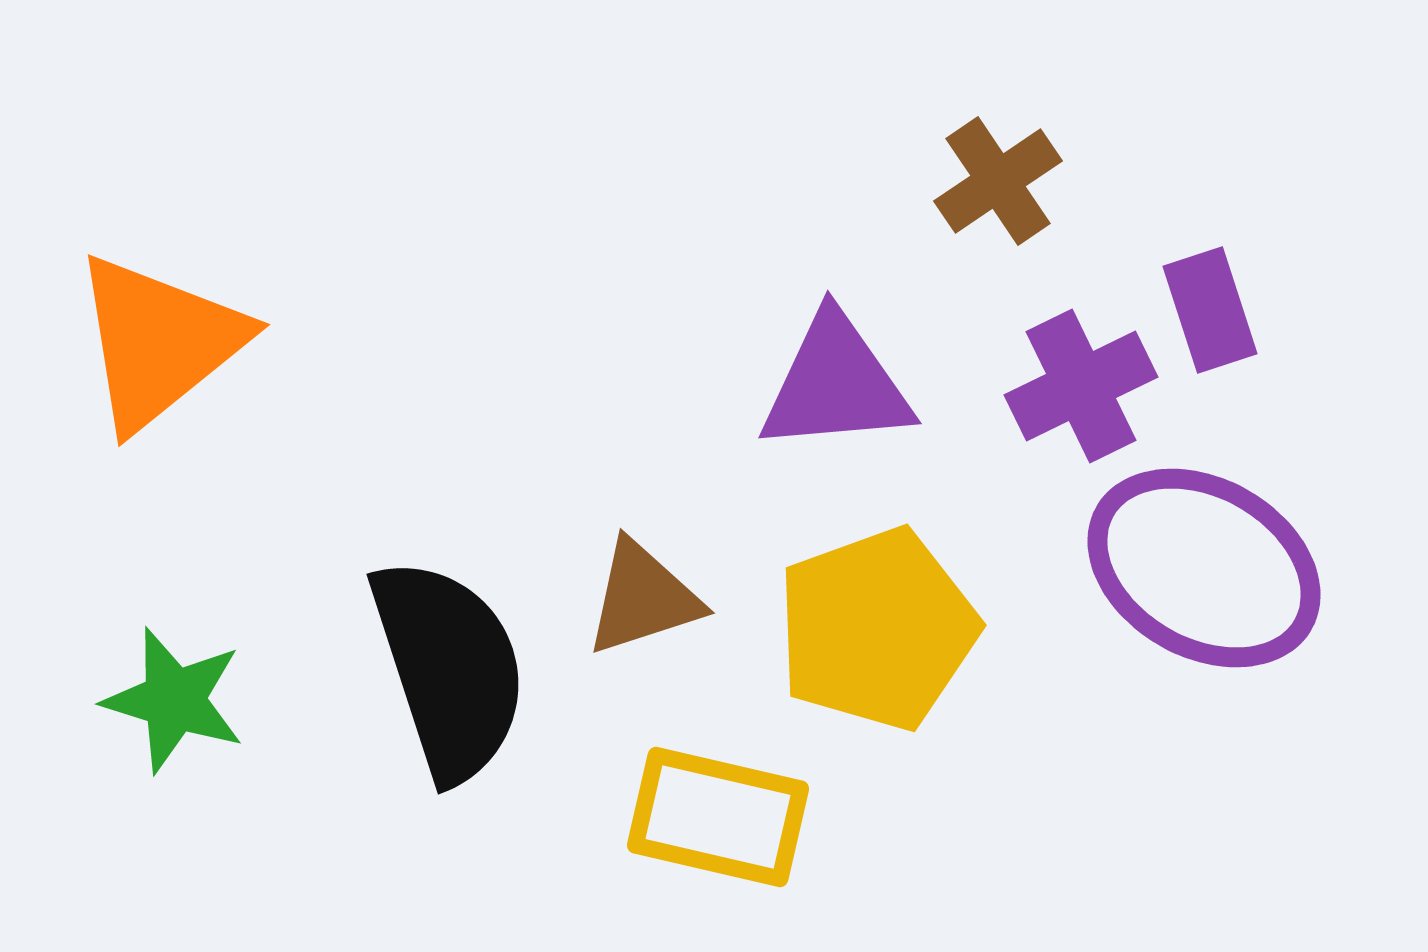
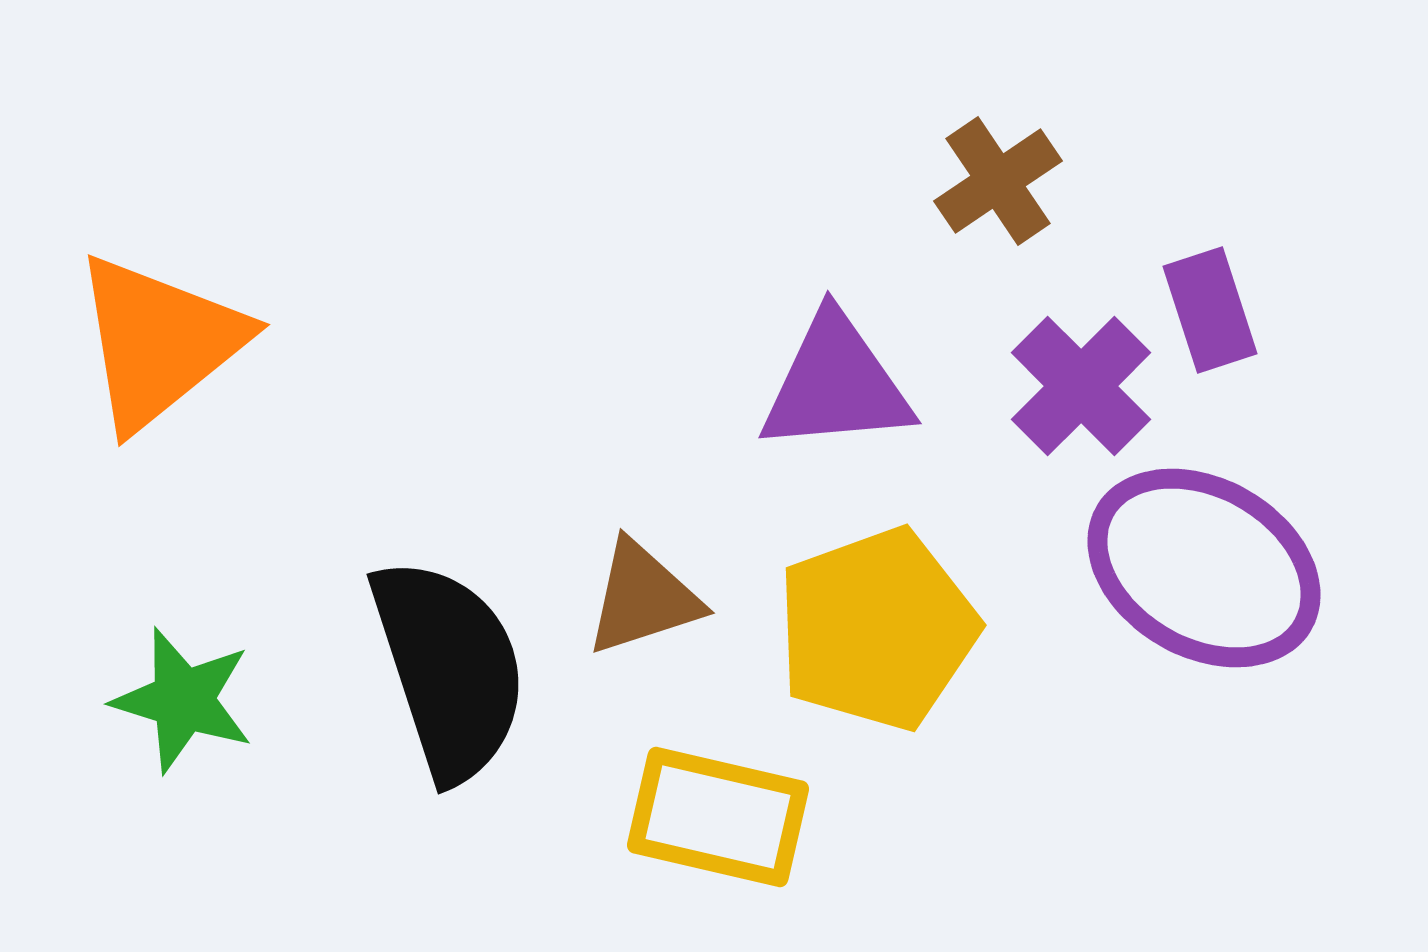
purple cross: rotated 19 degrees counterclockwise
green star: moved 9 px right
